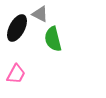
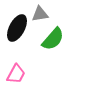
gray triangle: rotated 36 degrees counterclockwise
green semicircle: rotated 125 degrees counterclockwise
